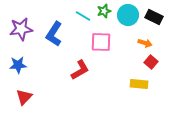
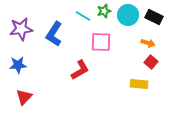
orange arrow: moved 3 px right
